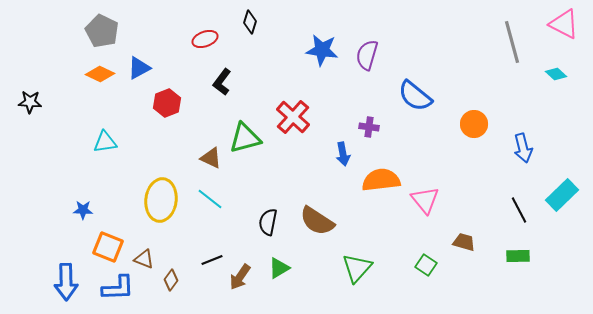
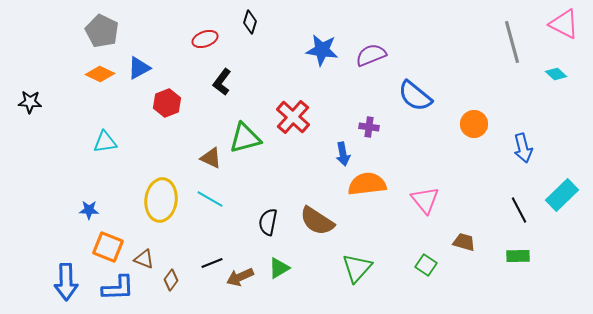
purple semicircle at (367, 55): moved 4 px right; rotated 52 degrees clockwise
orange semicircle at (381, 180): moved 14 px left, 4 px down
cyan line at (210, 199): rotated 8 degrees counterclockwise
blue star at (83, 210): moved 6 px right
black line at (212, 260): moved 3 px down
brown arrow at (240, 277): rotated 32 degrees clockwise
